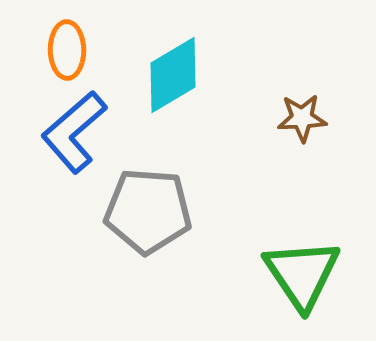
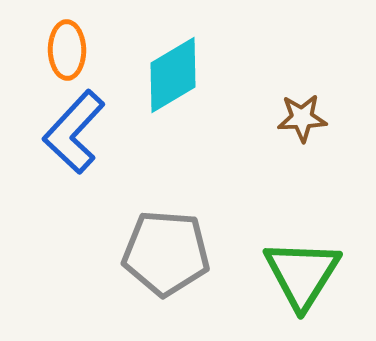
blue L-shape: rotated 6 degrees counterclockwise
gray pentagon: moved 18 px right, 42 px down
green triangle: rotated 6 degrees clockwise
